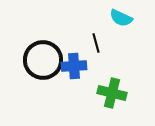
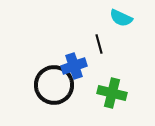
black line: moved 3 px right, 1 px down
black circle: moved 11 px right, 25 px down
blue cross: rotated 15 degrees counterclockwise
